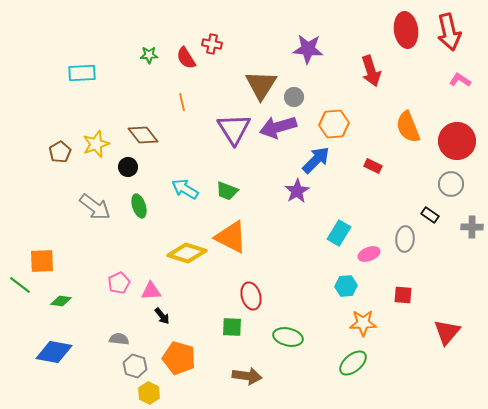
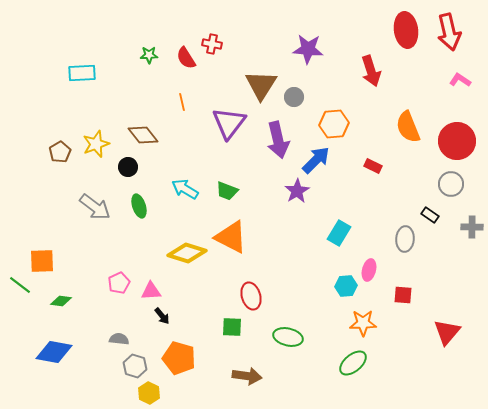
purple arrow at (278, 127): moved 13 px down; rotated 87 degrees counterclockwise
purple triangle at (234, 129): moved 5 px left, 6 px up; rotated 9 degrees clockwise
pink ellipse at (369, 254): moved 16 px down; rotated 55 degrees counterclockwise
